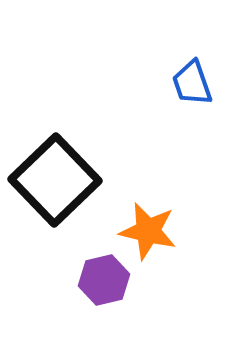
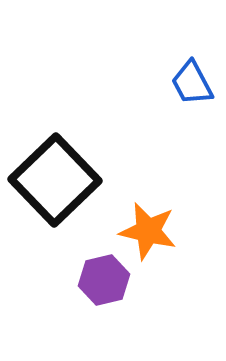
blue trapezoid: rotated 9 degrees counterclockwise
